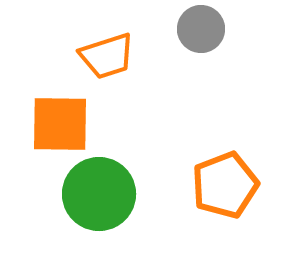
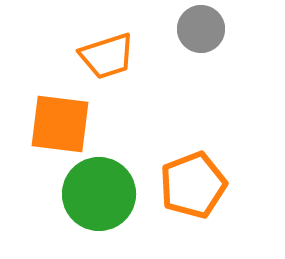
orange square: rotated 6 degrees clockwise
orange pentagon: moved 32 px left
